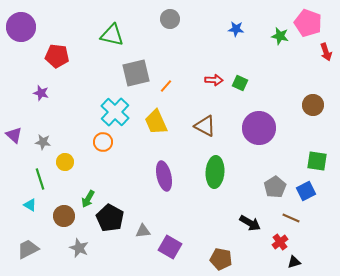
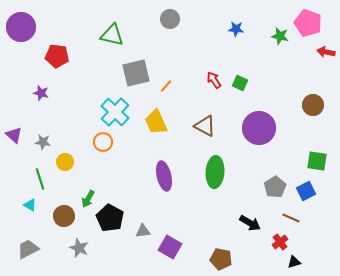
red arrow at (326, 52): rotated 120 degrees clockwise
red arrow at (214, 80): rotated 126 degrees counterclockwise
